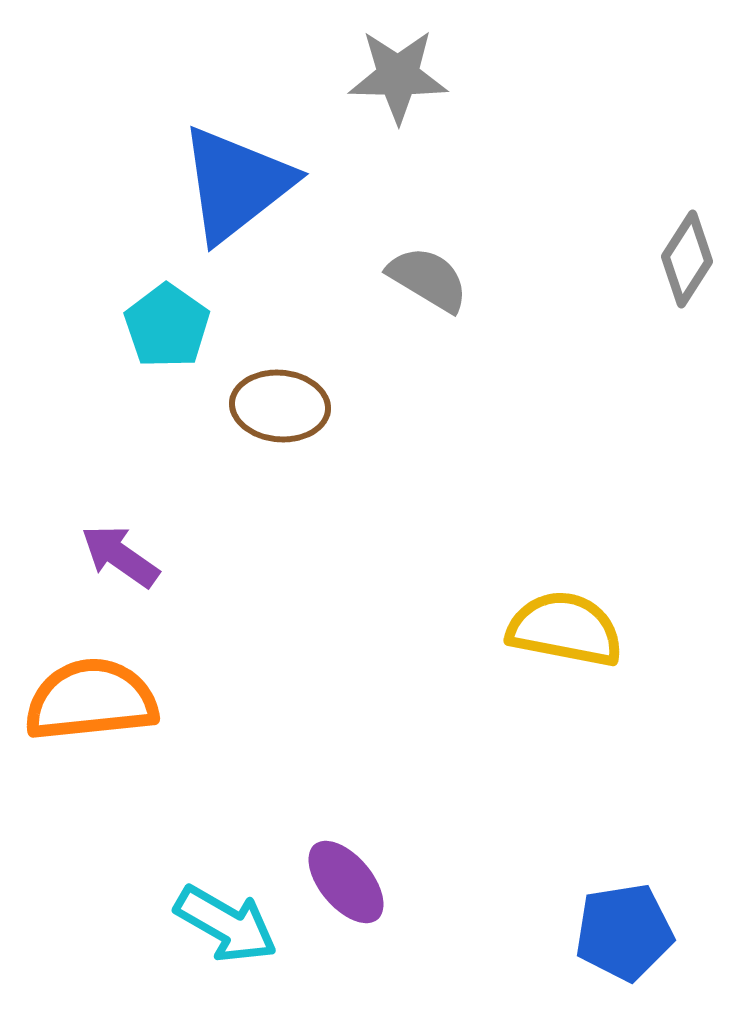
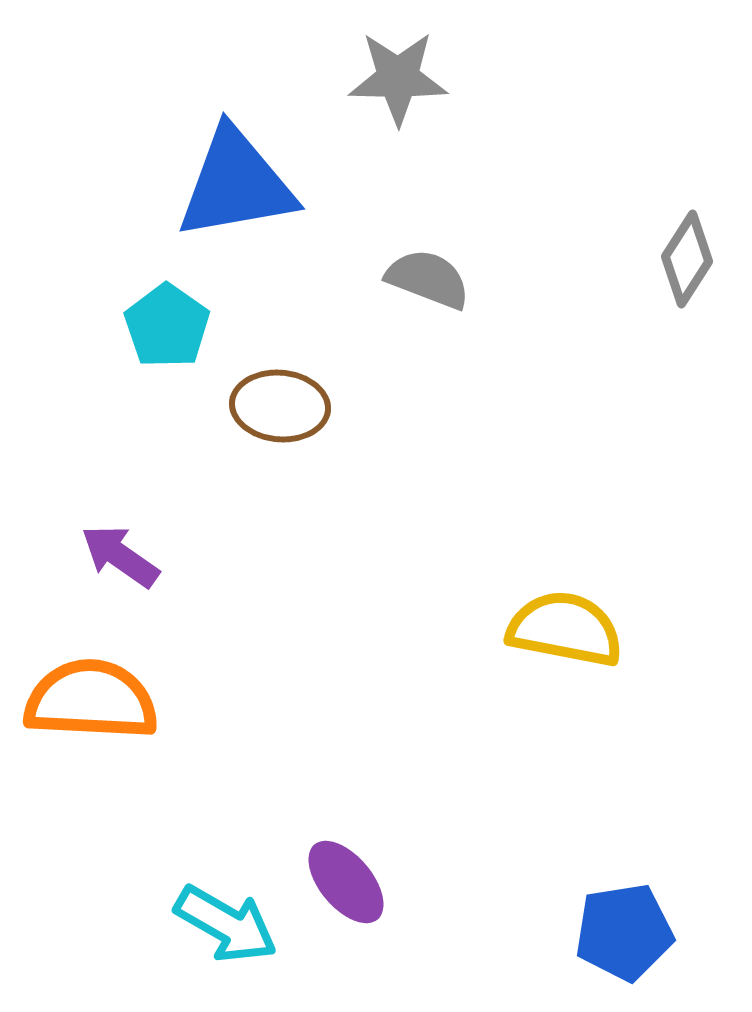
gray star: moved 2 px down
blue triangle: rotated 28 degrees clockwise
gray semicircle: rotated 10 degrees counterclockwise
orange semicircle: rotated 9 degrees clockwise
